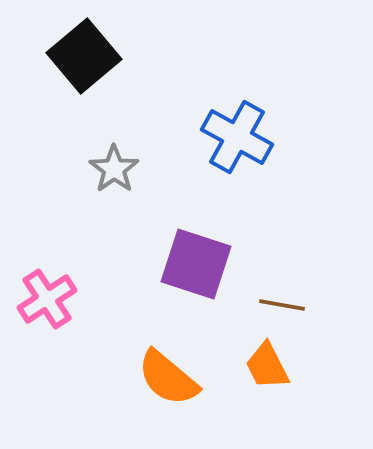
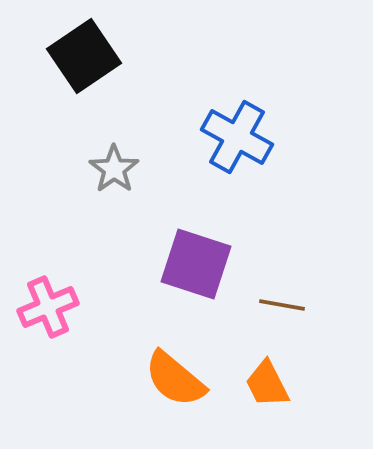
black square: rotated 6 degrees clockwise
pink cross: moved 1 px right, 8 px down; rotated 10 degrees clockwise
orange trapezoid: moved 18 px down
orange semicircle: moved 7 px right, 1 px down
